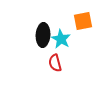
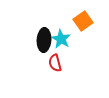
orange square: rotated 24 degrees counterclockwise
black ellipse: moved 1 px right, 5 px down
